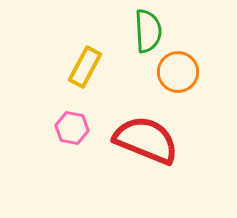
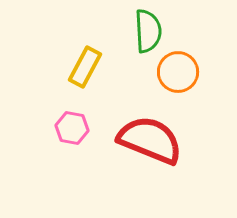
red semicircle: moved 4 px right
